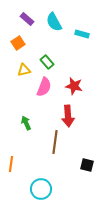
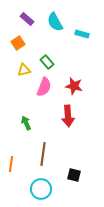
cyan semicircle: moved 1 px right
brown line: moved 12 px left, 12 px down
black square: moved 13 px left, 10 px down
